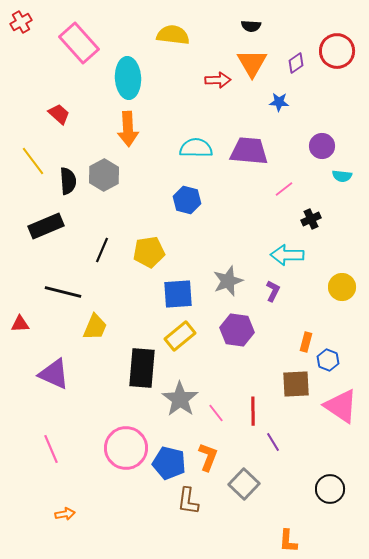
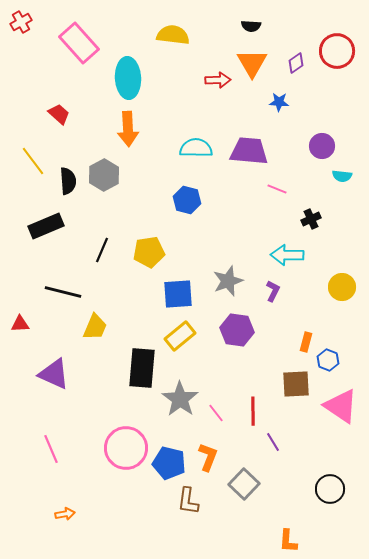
pink line at (284, 189): moved 7 px left; rotated 60 degrees clockwise
